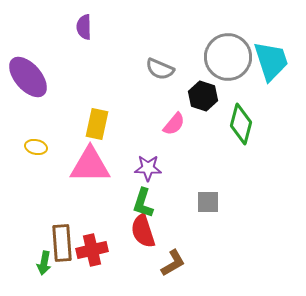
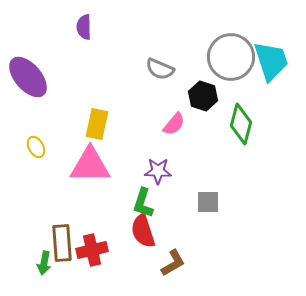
gray circle: moved 3 px right
yellow ellipse: rotated 50 degrees clockwise
purple star: moved 10 px right, 3 px down
